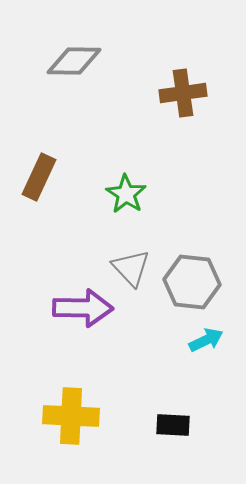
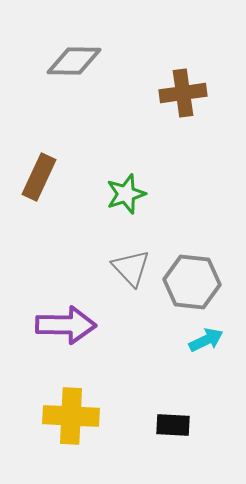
green star: rotated 21 degrees clockwise
purple arrow: moved 17 px left, 17 px down
